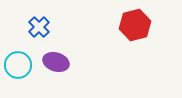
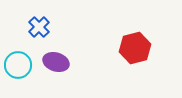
red hexagon: moved 23 px down
